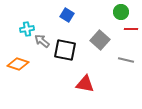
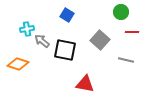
red line: moved 1 px right, 3 px down
